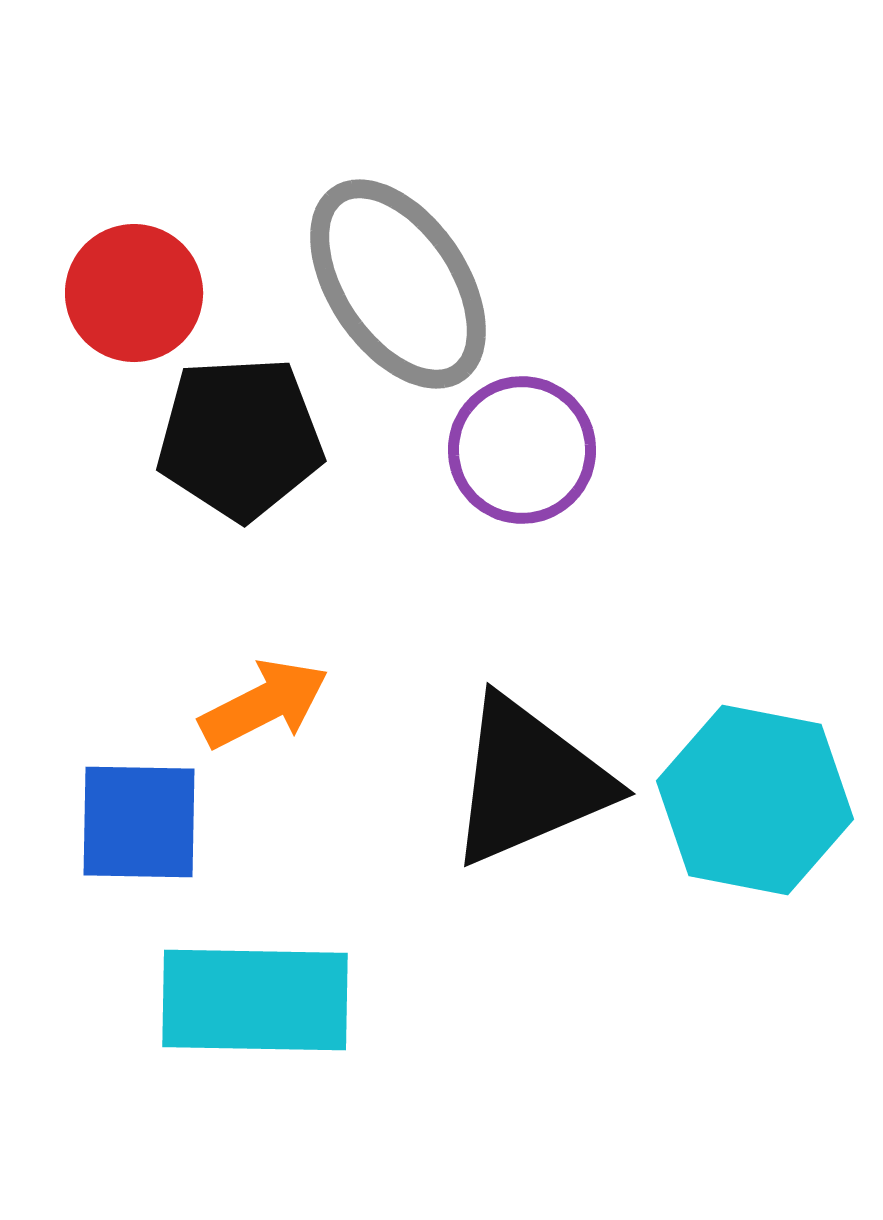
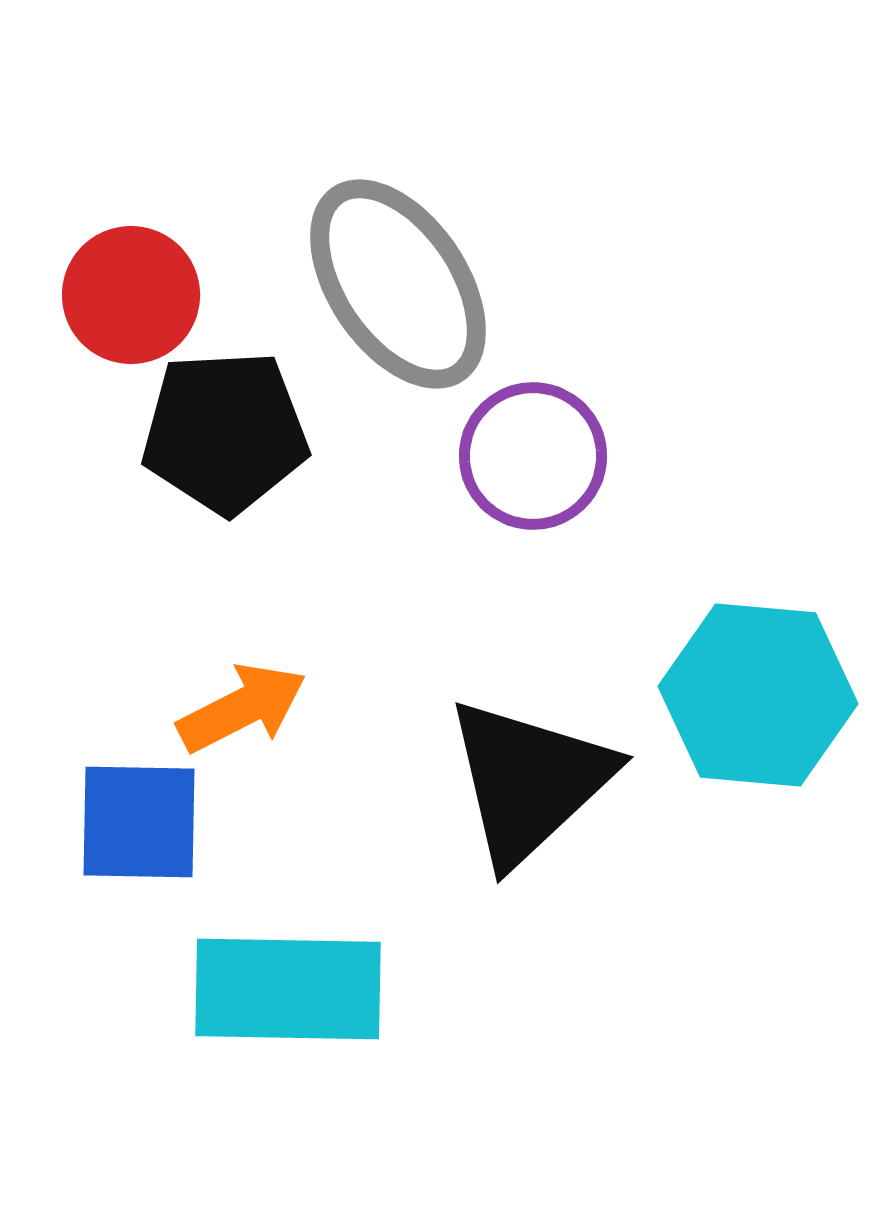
red circle: moved 3 px left, 2 px down
black pentagon: moved 15 px left, 6 px up
purple circle: moved 11 px right, 6 px down
orange arrow: moved 22 px left, 4 px down
black triangle: rotated 20 degrees counterclockwise
cyan hexagon: moved 3 px right, 105 px up; rotated 6 degrees counterclockwise
cyan rectangle: moved 33 px right, 11 px up
